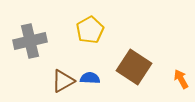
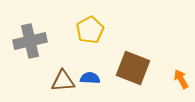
brown square: moved 1 px left, 1 px down; rotated 12 degrees counterclockwise
brown triangle: rotated 25 degrees clockwise
